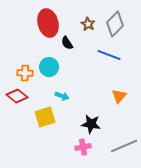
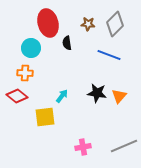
brown star: rotated 24 degrees counterclockwise
black semicircle: rotated 24 degrees clockwise
cyan circle: moved 18 px left, 19 px up
cyan arrow: rotated 72 degrees counterclockwise
yellow square: rotated 10 degrees clockwise
black star: moved 6 px right, 31 px up
